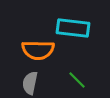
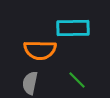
cyan rectangle: rotated 8 degrees counterclockwise
orange semicircle: moved 2 px right
